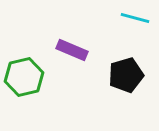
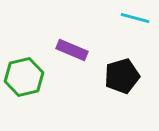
black pentagon: moved 4 px left, 1 px down
